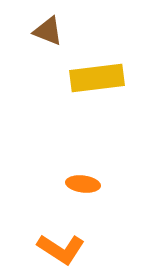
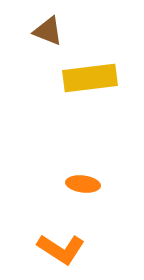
yellow rectangle: moved 7 px left
